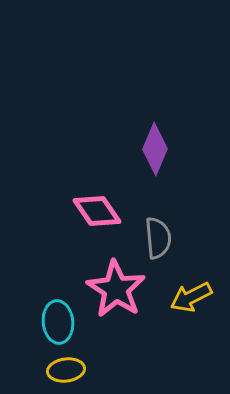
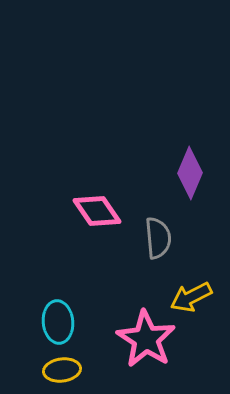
purple diamond: moved 35 px right, 24 px down
pink star: moved 30 px right, 50 px down
yellow ellipse: moved 4 px left
